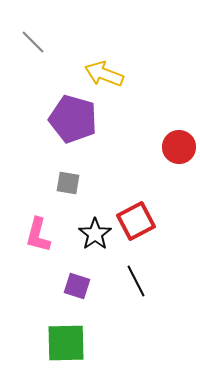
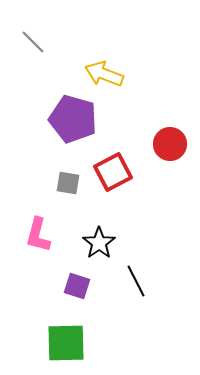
red circle: moved 9 px left, 3 px up
red square: moved 23 px left, 49 px up
black star: moved 4 px right, 9 px down
